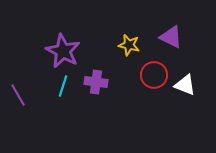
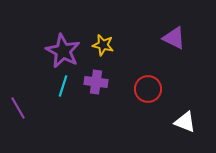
purple triangle: moved 3 px right, 1 px down
yellow star: moved 26 px left
red circle: moved 6 px left, 14 px down
white triangle: moved 37 px down
purple line: moved 13 px down
